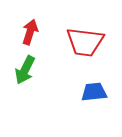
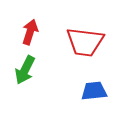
blue trapezoid: moved 1 px up
